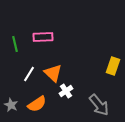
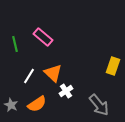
pink rectangle: rotated 42 degrees clockwise
white line: moved 2 px down
